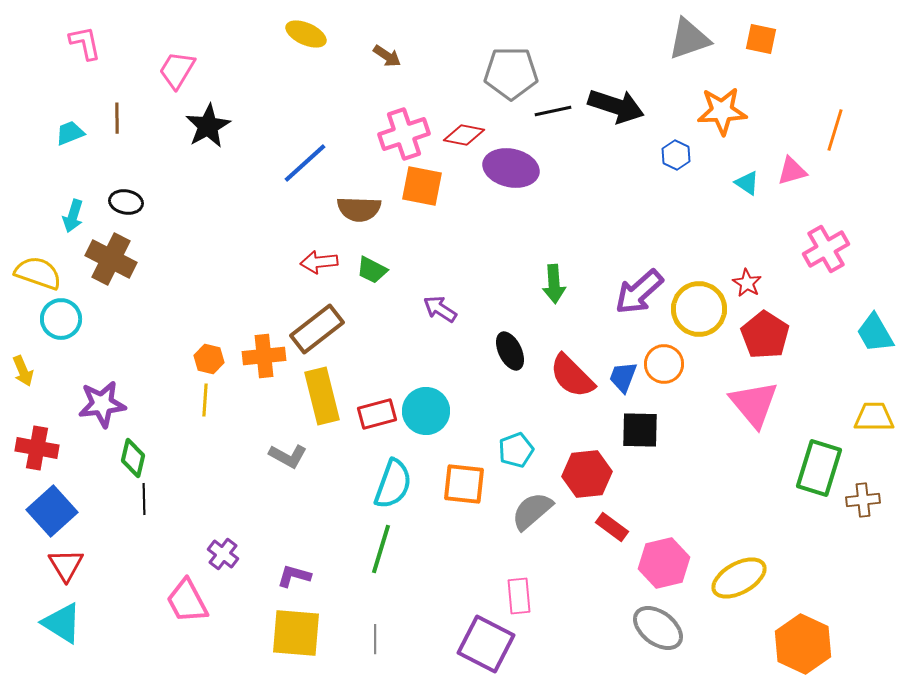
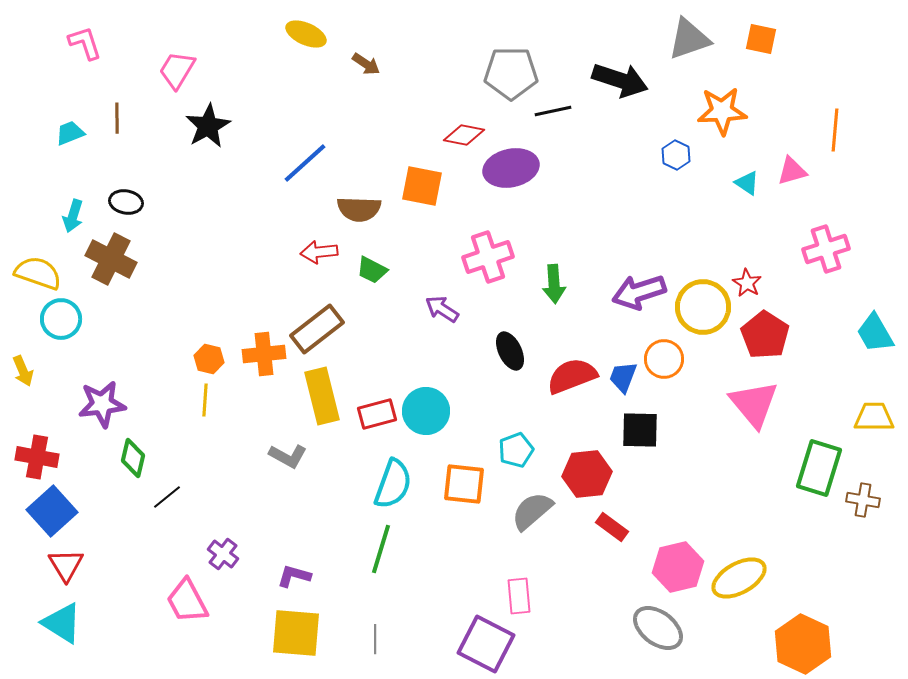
pink L-shape at (85, 43): rotated 6 degrees counterclockwise
brown arrow at (387, 56): moved 21 px left, 8 px down
black arrow at (616, 106): moved 4 px right, 26 px up
orange line at (835, 130): rotated 12 degrees counterclockwise
pink cross at (404, 134): moved 84 px right, 123 px down
purple ellipse at (511, 168): rotated 24 degrees counterclockwise
pink cross at (826, 249): rotated 12 degrees clockwise
red arrow at (319, 262): moved 10 px up
purple arrow at (639, 292): rotated 24 degrees clockwise
purple arrow at (440, 309): moved 2 px right
yellow circle at (699, 309): moved 4 px right, 2 px up
orange cross at (264, 356): moved 2 px up
orange circle at (664, 364): moved 5 px up
red semicircle at (572, 376): rotated 114 degrees clockwise
red cross at (37, 448): moved 9 px down
black line at (144, 499): moved 23 px right, 2 px up; rotated 52 degrees clockwise
brown cross at (863, 500): rotated 16 degrees clockwise
pink hexagon at (664, 563): moved 14 px right, 4 px down
